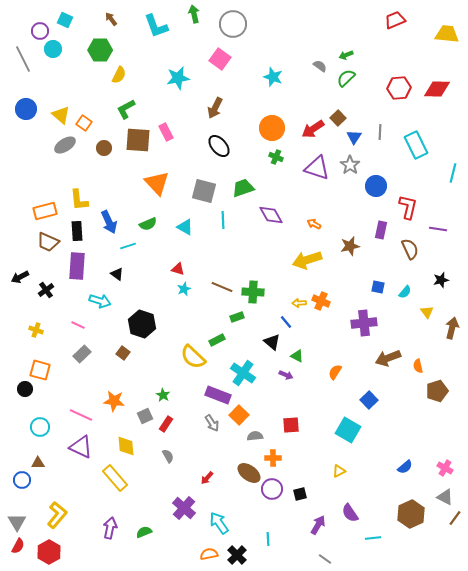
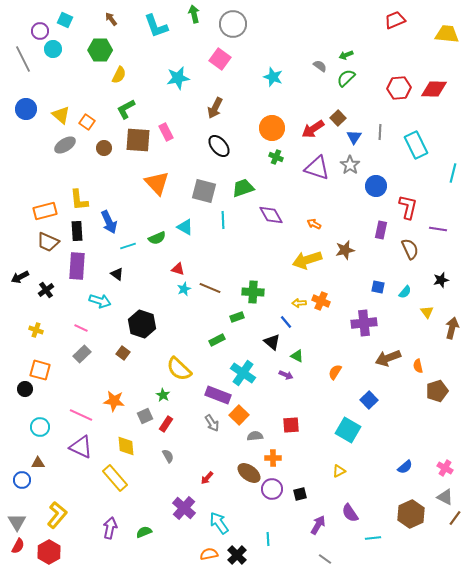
red diamond at (437, 89): moved 3 px left
orange square at (84, 123): moved 3 px right, 1 px up
green semicircle at (148, 224): moved 9 px right, 14 px down
brown star at (350, 246): moved 5 px left, 4 px down
brown line at (222, 287): moved 12 px left, 1 px down
pink line at (78, 325): moved 3 px right, 3 px down
yellow semicircle at (193, 357): moved 14 px left, 12 px down
